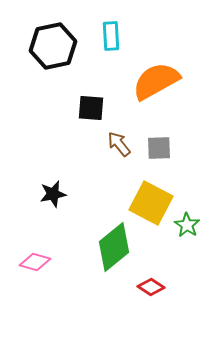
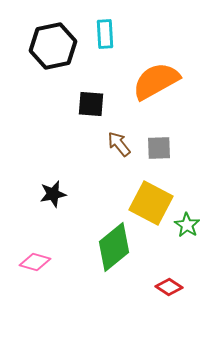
cyan rectangle: moved 6 px left, 2 px up
black square: moved 4 px up
red diamond: moved 18 px right
